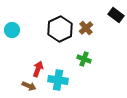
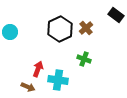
cyan circle: moved 2 px left, 2 px down
brown arrow: moved 1 px left, 1 px down
